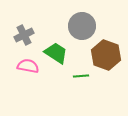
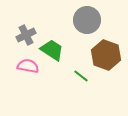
gray circle: moved 5 px right, 6 px up
gray cross: moved 2 px right
green trapezoid: moved 4 px left, 3 px up
green line: rotated 42 degrees clockwise
